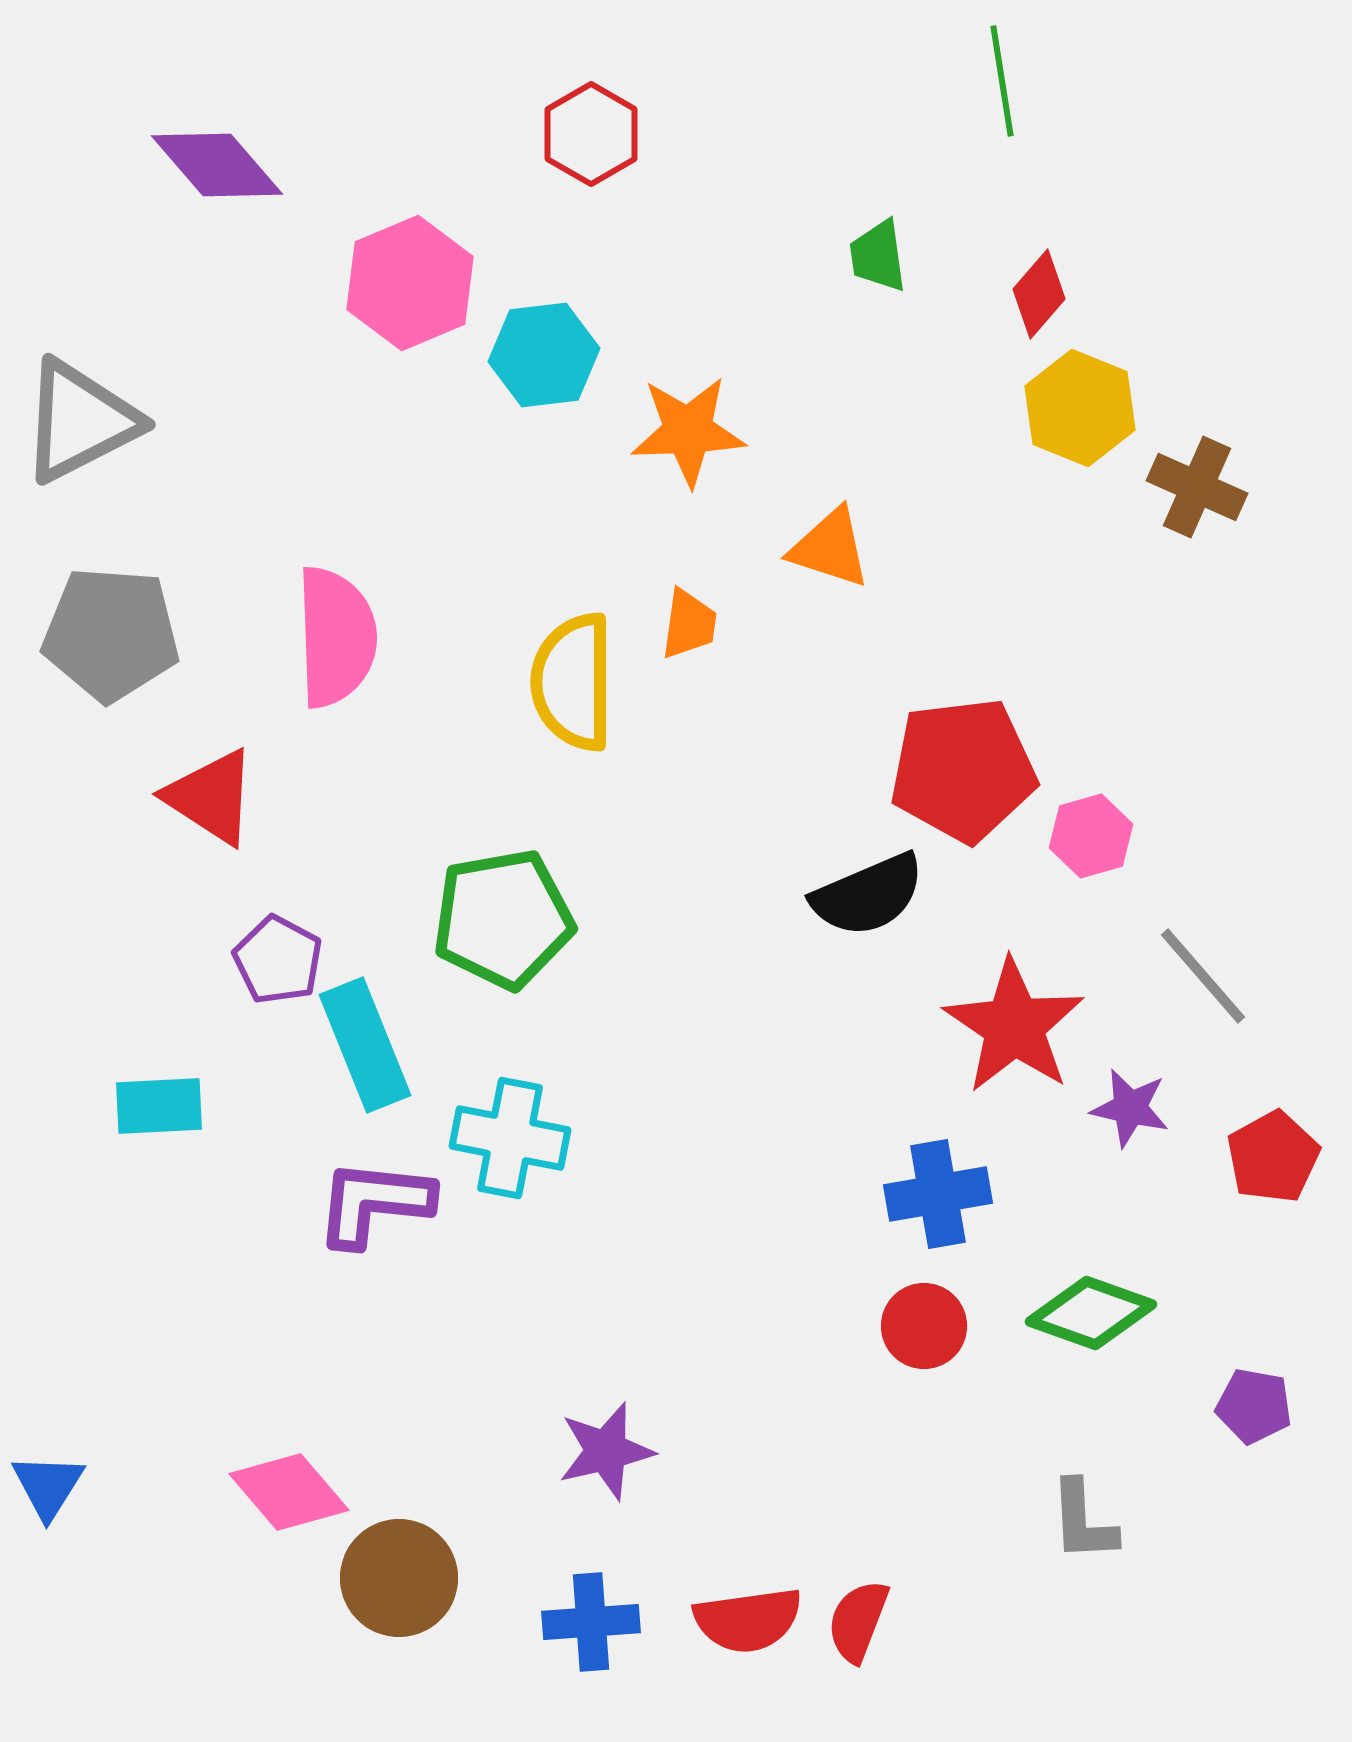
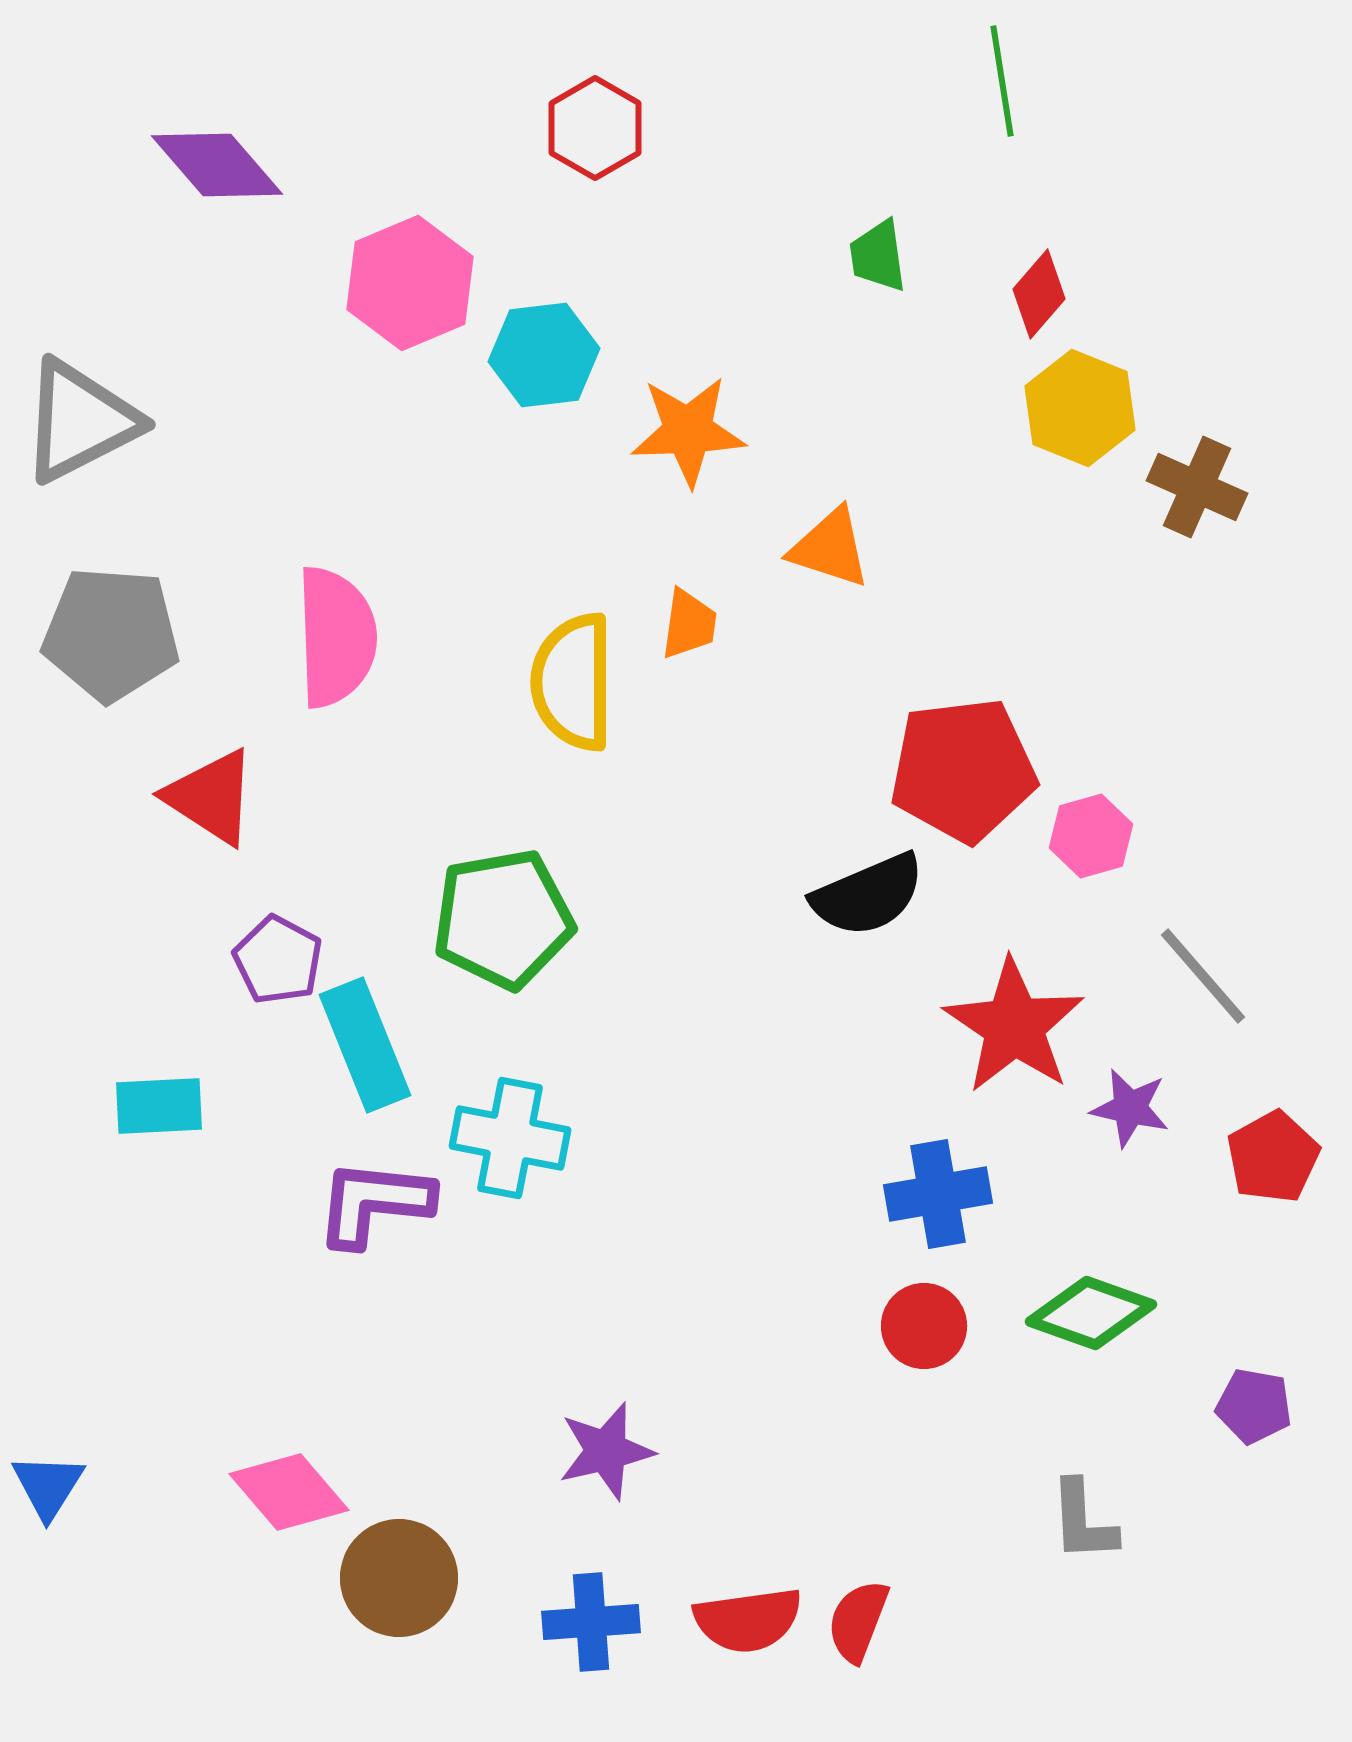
red hexagon at (591, 134): moved 4 px right, 6 px up
